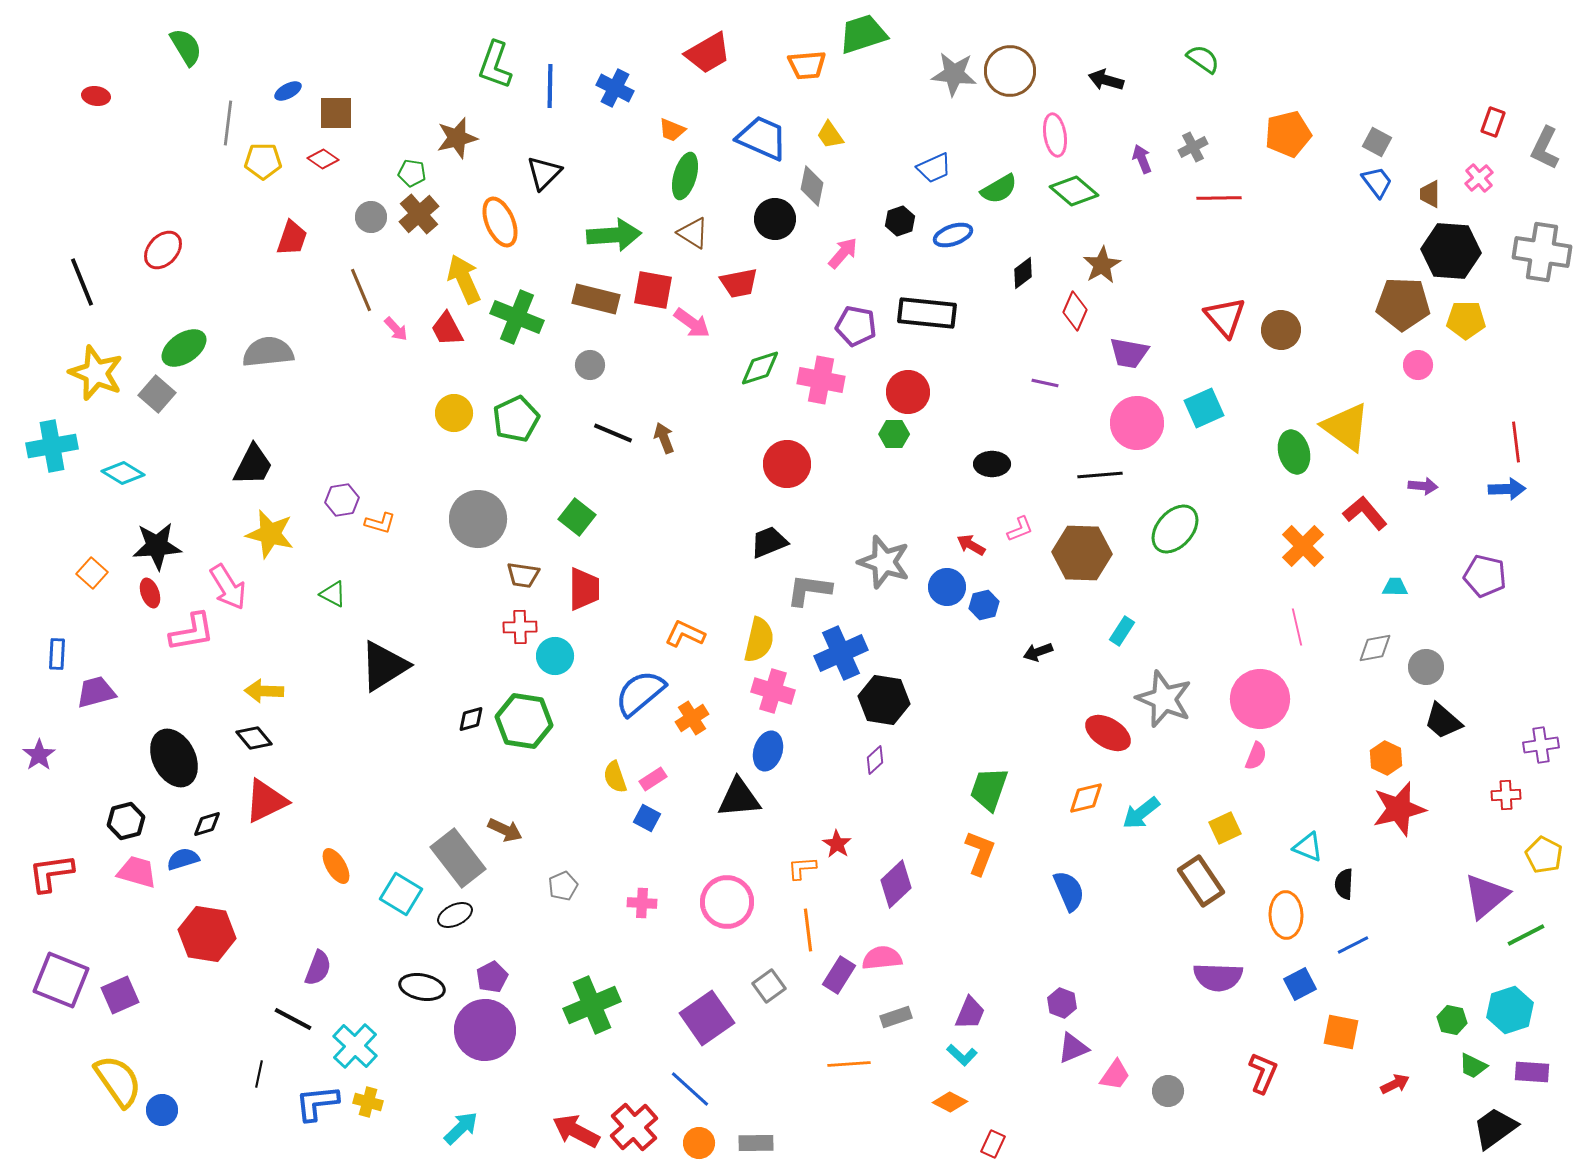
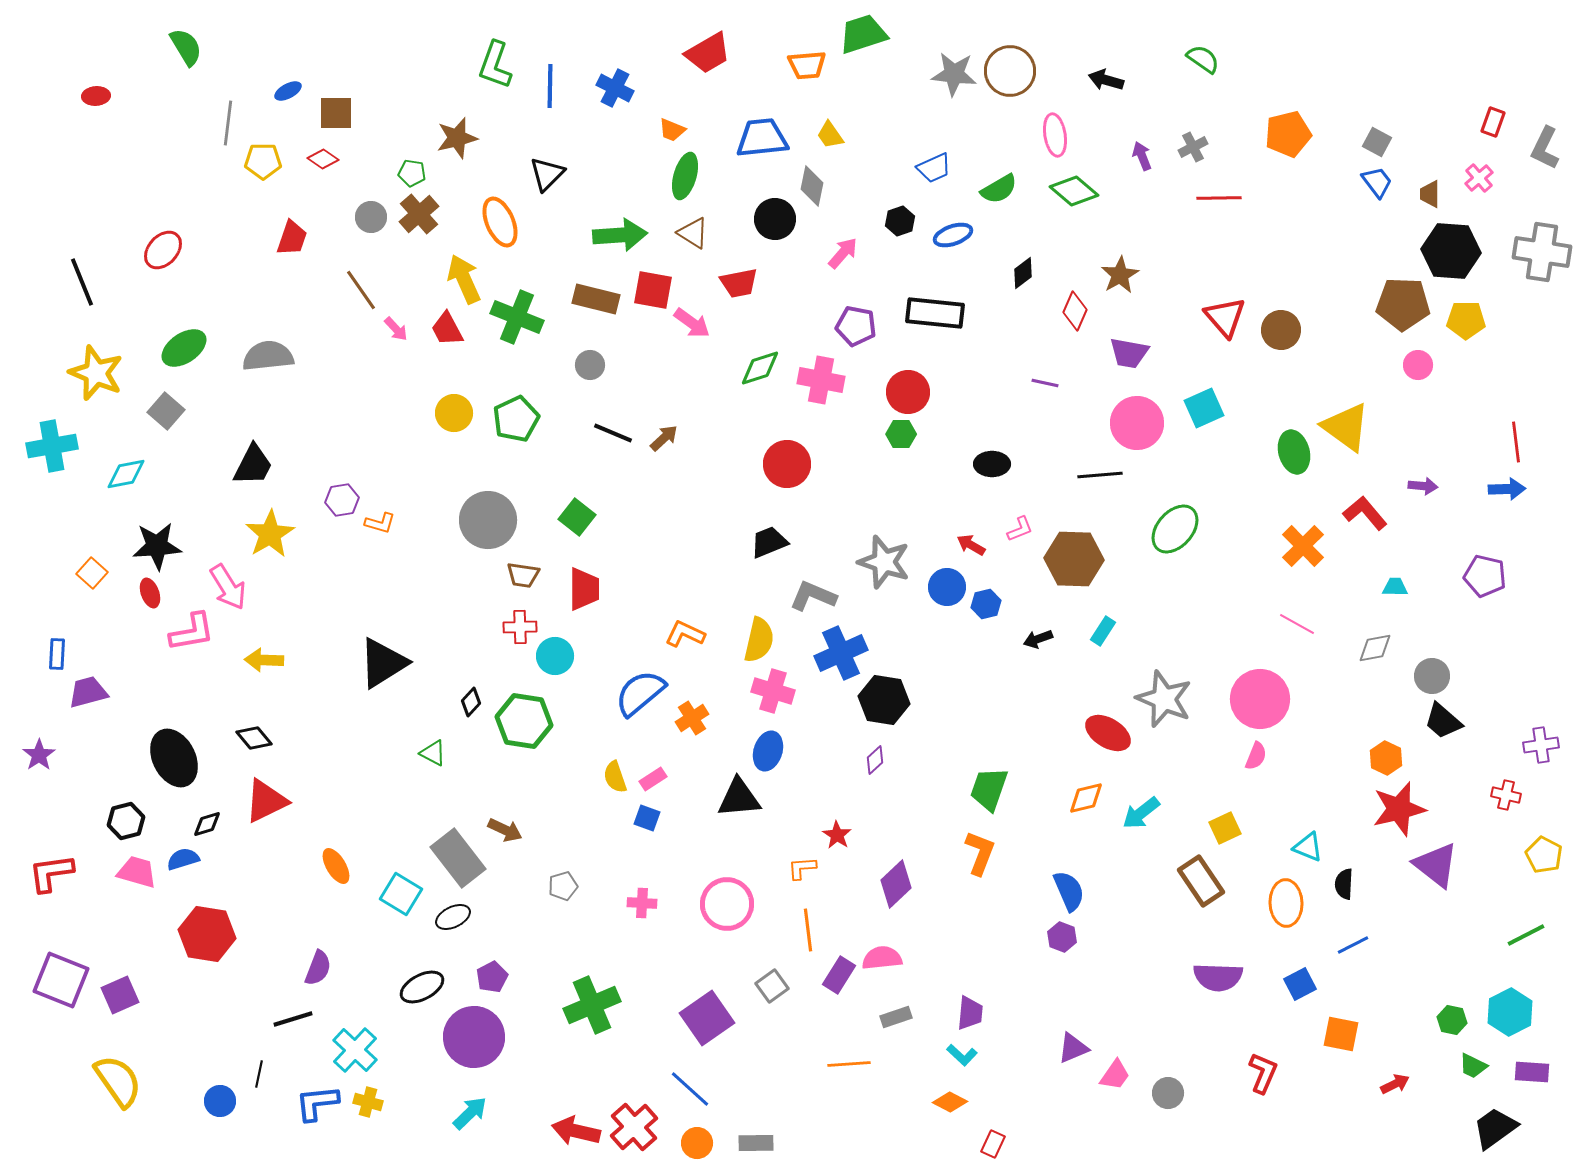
red ellipse at (96, 96): rotated 12 degrees counterclockwise
blue trapezoid at (762, 138): rotated 30 degrees counterclockwise
purple arrow at (1142, 159): moved 3 px up
black triangle at (544, 173): moved 3 px right, 1 px down
green arrow at (614, 235): moved 6 px right
brown star at (1102, 265): moved 18 px right, 10 px down
brown line at (361, 290): rotated 12 degrees counterclockwise
black rectangle at (927, 313): moved 8 px right
gray semicircle at (268, 352): moved 4 px down
gray square at (157, 394): moved 9 px right, 17 px down
green hexagon at (894, 434): moved 7 px right
brown arrow at (664, 438): rotated 68 degrees clockwise
cyan diamond at (123, 473): moved 3 px right, 1 px down; rotated 42 degrees counterclockwise
gray circle at (478, 519): moved 10 px right, 1 px down
yellow star at (270, 534): rotated 27 degrees clockwise
brown hexagon at (1082, 553): moved 8 px left, 6 px down
gray L-shape at (809, 590): moved 4 px right, 6 px down; rotated 15 degrees clockwise
green triangle at (333, 594): moved 100 px right, 159 px down
blue hexagon at (984, 605): moved 2 px right, 1 px up
pink line at (1297, 627): moved 3 px up; rotated 48 degrees counterclockwise
cyan rectangle at (1122, 631): moved 19 px left
black arrow at (1038, 652): moved 13 px up
black triangle at (384, 666): moved 1 px left, 3 px up
gray circle at (1426, 667): moved 6 px right, 9 px down
yellow arrow at (264, 691): moved 31 px up
purple trapezoid at (96, 692): moved 8 px left
black diamond at (471, 719): moved 17 px up; rotated 32 degrees counterclockwise
red cross at (1506, 795): rotated 16 degrees clockwise
blue square at (647, 818): rotated 8 degrees counterclockwise
red star at (837, 844): moved 9 px up
gray pentagon at (563, 886): rotated 8 degrees clockwise
purple triangle at (1486, 896): moved 50 px left, 31 px up; rotated 42 degrees counterclockwise
pink circle at (727, 902): moved 2 px down
black ellipse at (455, 915): moved 2 px left, 2 px down
orange ellipse at (1286, 915): moved 12 px up
gray square at (769, 986): moved 3 px right
black ellipse at (422, 987): rotated 39 degrees counterclockwise
purple hexagon at (1062, 1003): moved 66 px up
cyan hexagon at (1510, 1010): moved 2 px down; rotated 9 degrees counterclockwise
purple trapezoid at (970, 1013): rotated 18 degrees counterclockwise
black line at (293, 1019): rotated 45 degrees counterclockwise
purple circle at (485, 1030): moved 11 px left, 7 px down
orange square at (1341, 1032): moved 2 px down
cyan cross at (355, 1046): moved 4 px down
gray circle at (1168, 1091): moved 2 px down
blue circle at (162, 1110): moved 58 px right, 9 px up
cyan arrow at (461, 1128): moved 9 px right, 15 px up
red arrow at (576, 1131): rotated 15 degrees counterclockwise
orange circle at (699, 1143): moved 2 px left
